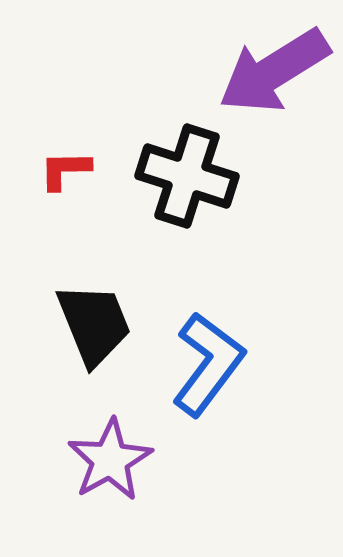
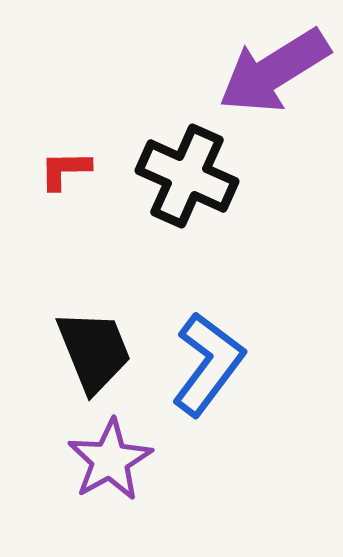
black cross: rotated 6 degrees clockwise
black trapezoid: moved 27 px down
